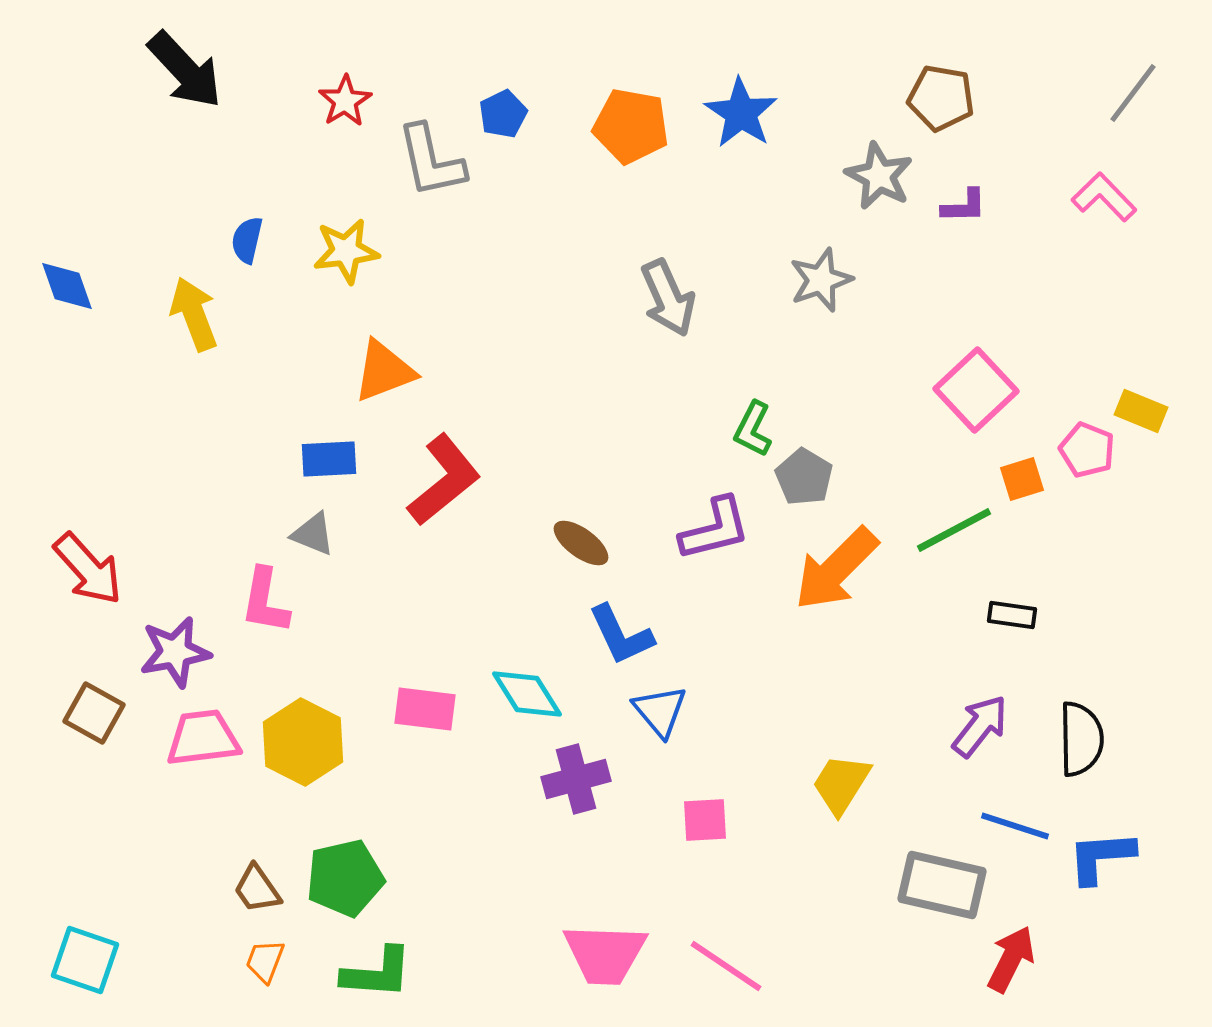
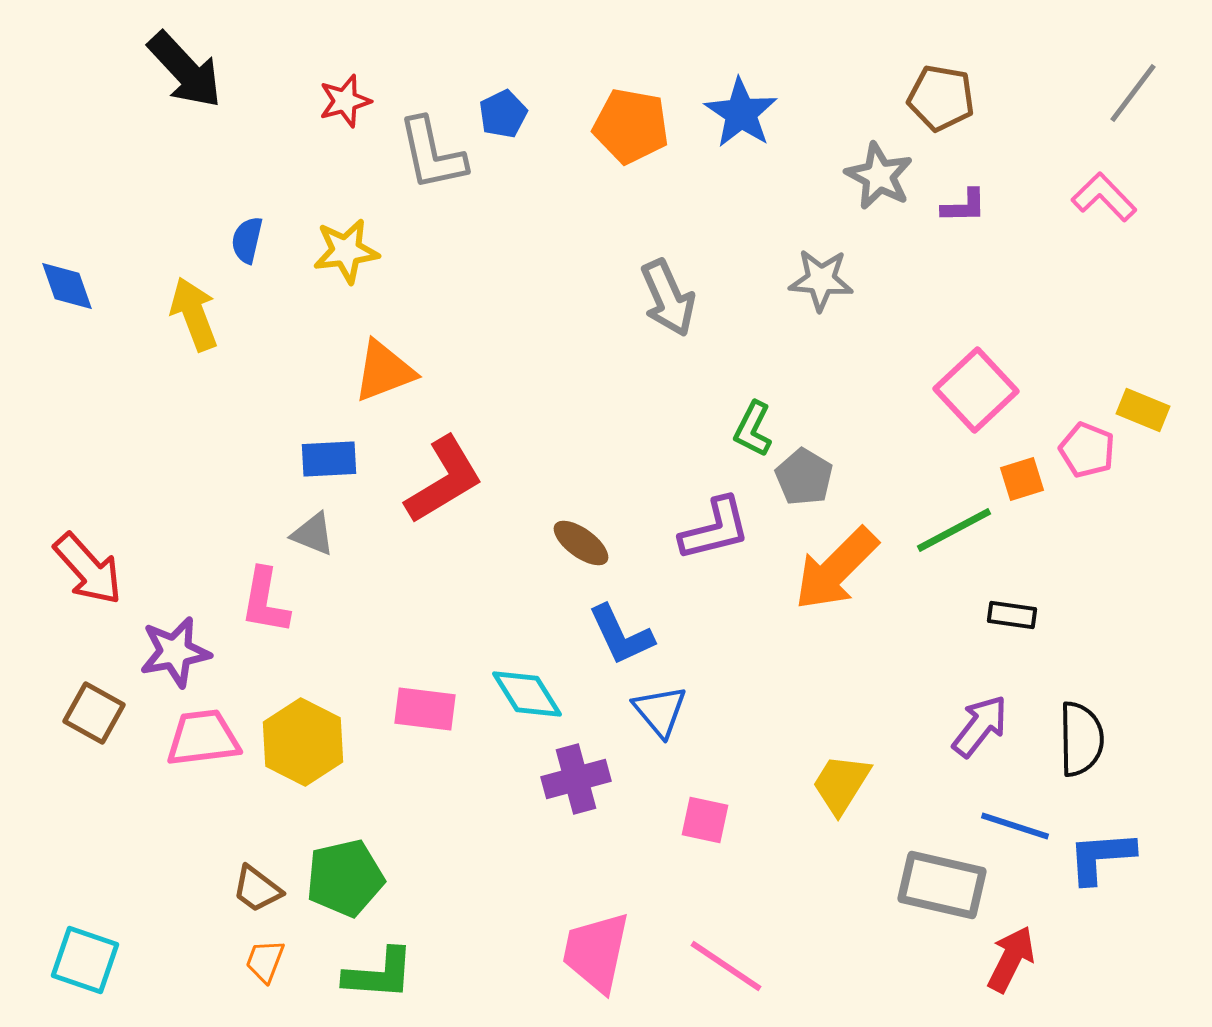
red star at (345, 101): rotated 16 degrees clockwise
gray L-shape at (431, 161): moved 1 px right, 7 px up
gray star at (821, 280): rotated 24 degrees clockwise
yellow rectangle at (1141, 411): moved 2 px right, 1 px up
red L-shape at (444, 480): rotated 8 degrees clockwise
pink square at (705, 820): rotated 15 degrees clockwise
brown trapezoid at (257, 889): rotated 18 degrees counterclockwise
pink trapezoid at (605, 954): moved 9 px left, 2 px up; rotated 100 degrees clockwise
green L-shape at (377, 973): moved 2 px right, 1 px down
